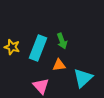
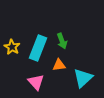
yellow star: rotated 14 degrees clockwise
pink triangle: moved 5 px left, 4 px up
